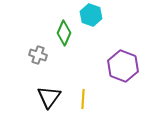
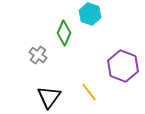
cyan hexagon: moved 1 px left, 1 px up
gray cross: rotated 18 degrees clockwise
yellow line: moved 6 px right, 7 px up; rotated 42 degrees counterclockwise
